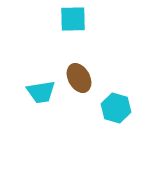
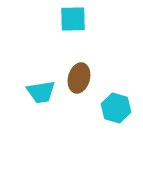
brown ellipse: rotated 44 degrees clockwise
